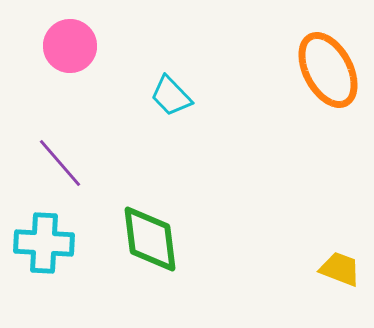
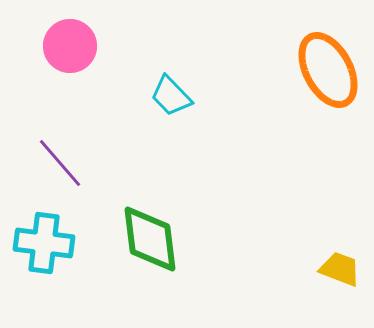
cyan cross: rotated 4 degrees clockwise
